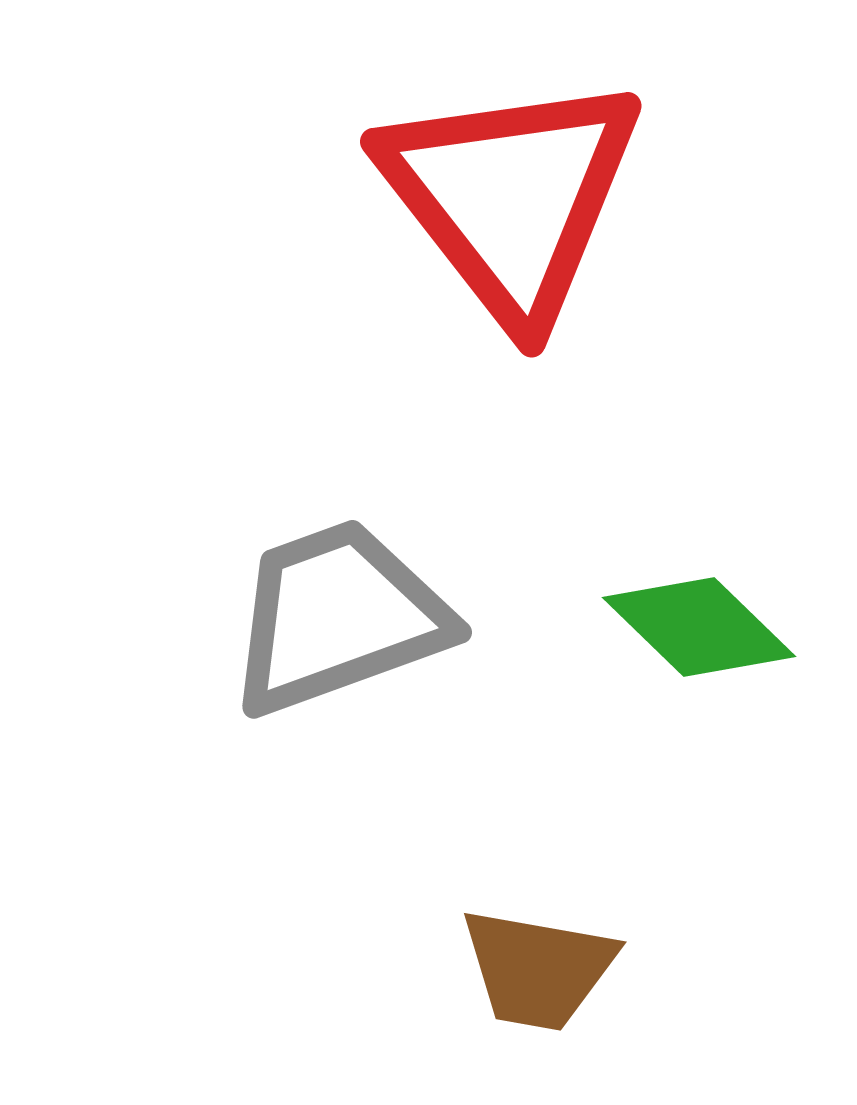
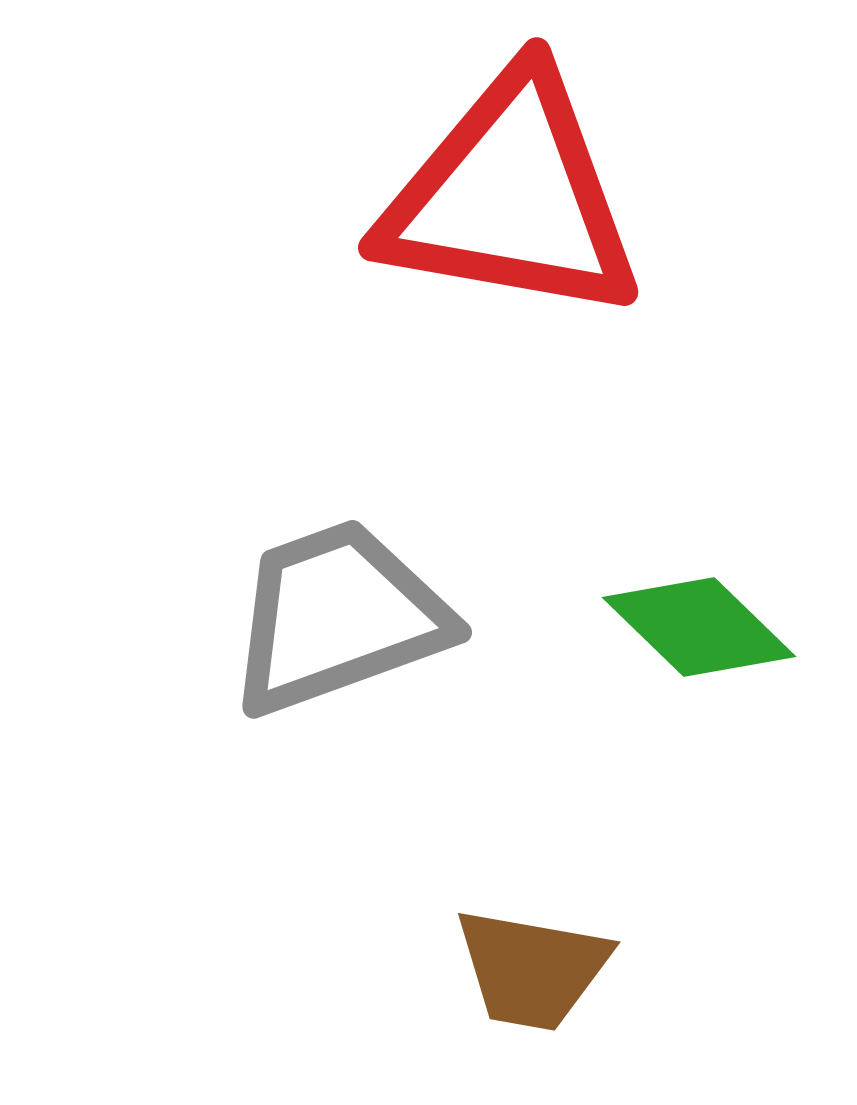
red triangle: rotated 42 degrees counterclockwise
brown trapezoid: moved 6 px left
